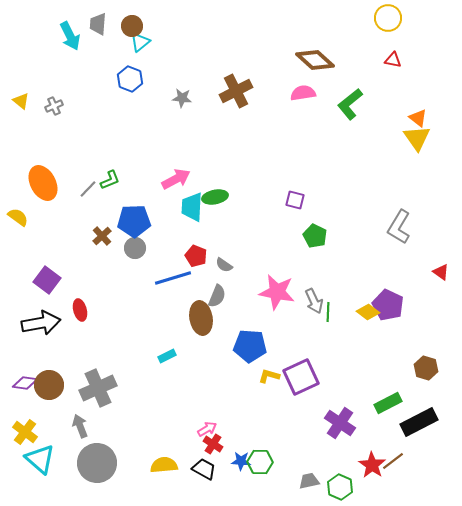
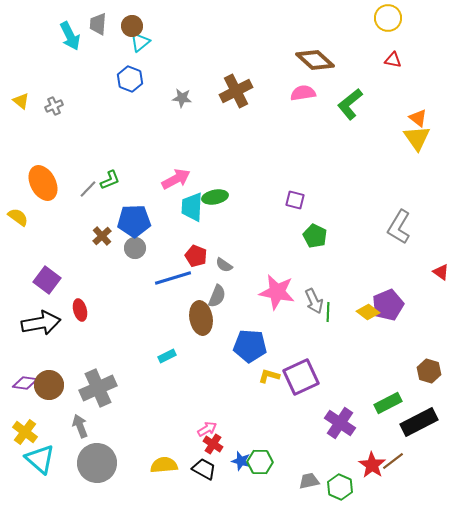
purple pentagon at (388, 305): rotated 24 degrees clockwise
brown hexagon at (426, 368): moved 3 px right, 3 px down
blue star at (241, 461): rotated 12 degrees clockwise
